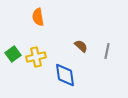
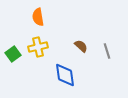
gray line: rotated 28 degrees counterclockwise
yellow cross: moved 2 px right, 10 px up
